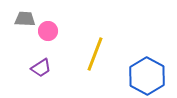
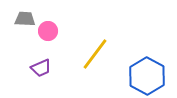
yellow line: rotated 16 degrees clockwise
purple trapezoid: rotated 10 degrees clockwise
